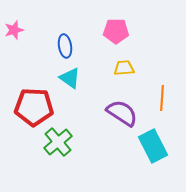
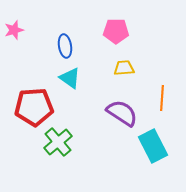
red pentagon: rotated 6 degrees counterclockwise
